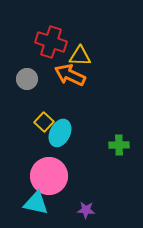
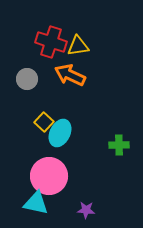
yellow triangle: moved 2 px left, 10 px up; rotated 10 degrees counterclockwise
